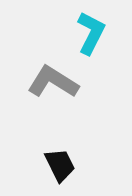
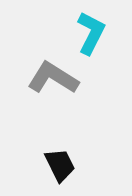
gray L-shape: moved 4 px up
